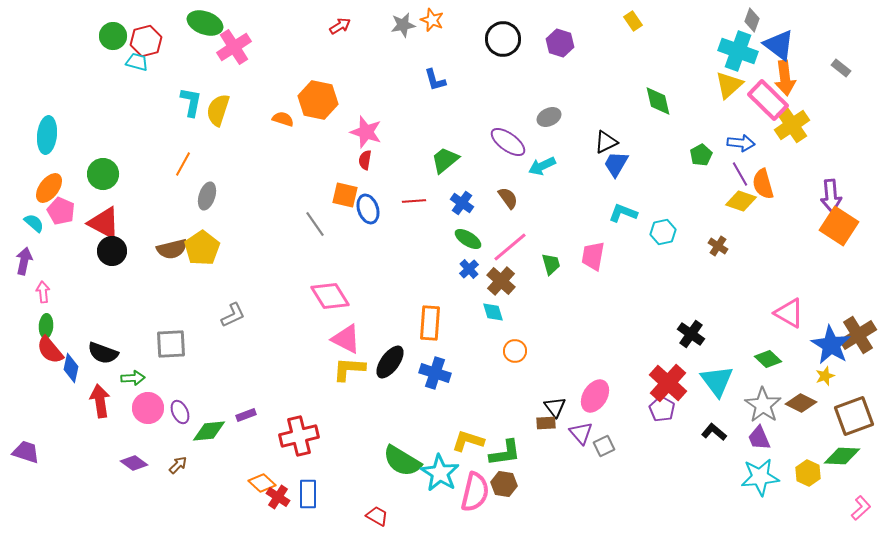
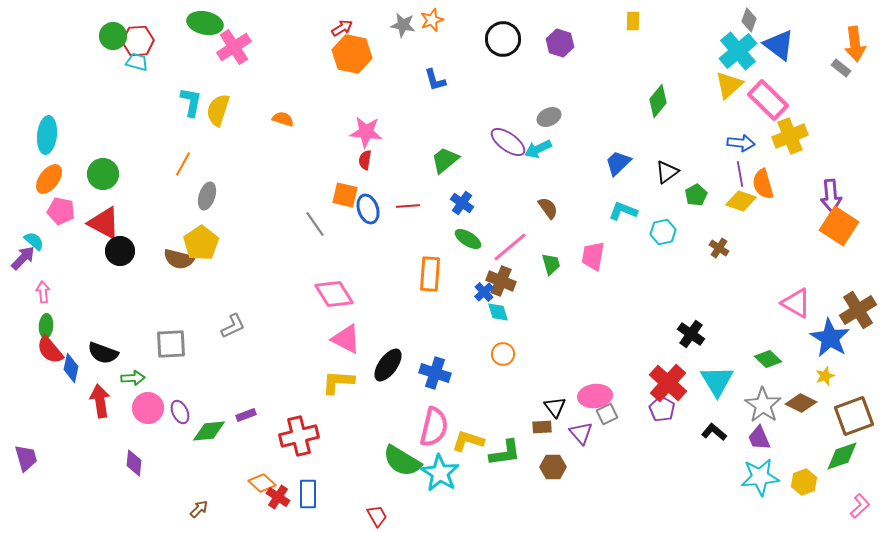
orange star at (432, 20): rotated 30 degrees clockwise
gray diamond at (752, 20): moved 3 px left
yellow rectangle at (633, 21): rotated 36 degrees clockwise
green ellipse at (205, 23): rotated 8 degrees counterclockwise
gray star at (403, 25): rotated 20 degrees clockwise
red arrow at (340, 26): moved 2 px right, 2 px down
red hexagon at (146, 41): moved 8 px left; rotated 12 degrees clockwise
cyan cross at (738, 51): rotated 30 degrees clockwise
orange arrow at (785, 78): moved 70 px right, 34 px up
orange hexagon at (318, 100): moved 34 px right, 46 px up
green diamond at (658, 101): rotated 52 degrees clockwise
yellow cross at (792, 125): moved 2 px left, 11 px down; rotated 12 degrees clockwise
pink star at (366, 132): rotated 12 degrees counterclockwise
black triangle at (606, 142): moved 61 px right, 30 px down; rotated 10 degrees counterclockwise
green pentagon at (701, 155): moved 5 px left, 40 px down
blue trapezoid at (616, 164): moved 2 px right, 1 px up; rotated 16 degrees clockwise
cyan arrow at (542, 166): moved 4 px left, 17 px up
purple line at (740, 174): rotated 20 degrees clockwise
orange ellipse at (49, 188): moved 9 px up
brown semicircle at (508, 198): moved 40 px right, 10 px down
red line at (414, 201): moved 6 px left, 5 px down
pink pentagon at (61, 211): rotated 12 degrees counterclockwise
cyan L-shape at (623, 213): moved 2 px up
cyan semicircle at (34, 223): moved 18 px down
brown cross at (718, 246): moved 1 px right, 2 px down
yellow pentagon at (202, 248): moved 1 px left, 5 px up
brown semicircle at (172, 249): moved 7 px right, 10 px down; rotated 28 degrees clockwise
black circle at (112, 251): moved 8 px right
purple arrow at (24, 261): moved 1 px left, 3 px up; rotated 32 degrees clockwise
blue cross at (469, 269): moved 15 px right, 23 px down
brown cross at (501, 281): rotated 20 degrees counterclockwise
pink diamond at (330, 296): moved 4 px right, 2 px up
cyan diamond at (493, 312): moved 5 px right
pink triangle at (789, 313): moved 7 px right, 10 px up
gray L-shape at (233, 315): moved 11 px down
orange rectangle at (430, 323): moved 49 px up
brown cross at (858, 335): moved 25 px up
blue star at (831, 345): moved 1 px left, 7 px up
orange circle at (515, 351): moved 12 px left, 3 px down
black ellipse at (390, 362): moved 2 px left, 3 px down
yellow L-shape at (349, 369): moved 11 px left, 13 px down
cyan triangle at (717, 381): rotated 6 degrees clockwise
pink ellipse at (595, 396): rotated 52 degrees clockwise
brown rectangle at (546, 423): moved 4 px left, 4 px down
gray square at (604, 446): moved 3 px right, 32 px up
purple trapezoid at (26, 452): moved 6 px down; rotated 56 degrees clockwise
green diamond at (842, 456): rotated 21 degrees counterclockwise
purple diamond at (134, 463): rotated 60 degrees clockwise
brown arrow at (178, 465): moved 21 px right, 44 px down
yellow hexagon at (808, 473): moved 4 px left, 9 px down; rotated 15 degrees clockwise
brown hexagon at (504, 484): moved 49 px right, 17 px up; rotated 10 degrees counterclockwise
pink semicircle at (475, 492): moved 41 px left, 65 px up
pink L-shape at (861, 508): moved 1 px left, 2 px up
red trapezoid at (377, 516): rotated 30 degrees clockwise
